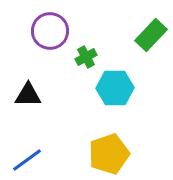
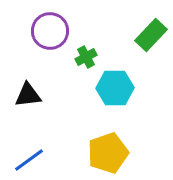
black triangle: rotated 8 degrees counterclockwise
yellow pentagon: moved 1 px left, 1 px up
blue line: moved 2 px right
